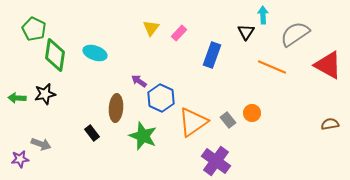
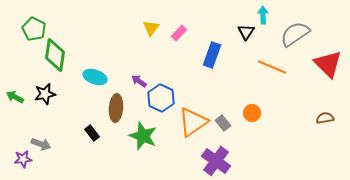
cyan ellipse: moved 24 px down
red triangle: moved 1 px up; rotated 16 degrees clockwise
green arrow: moved 2 px left, 1 px up; rotated 24 degrees clockwise
gray rectangle: moved 5 px left, 3 px down
brown semicircle: moved 5 px left, 6 px up
purple star: moved 3 px right
